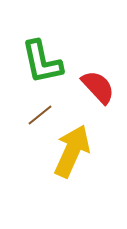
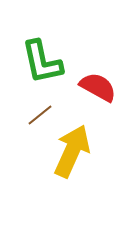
red semicircle: rotated 18 degrees counterclockwise
